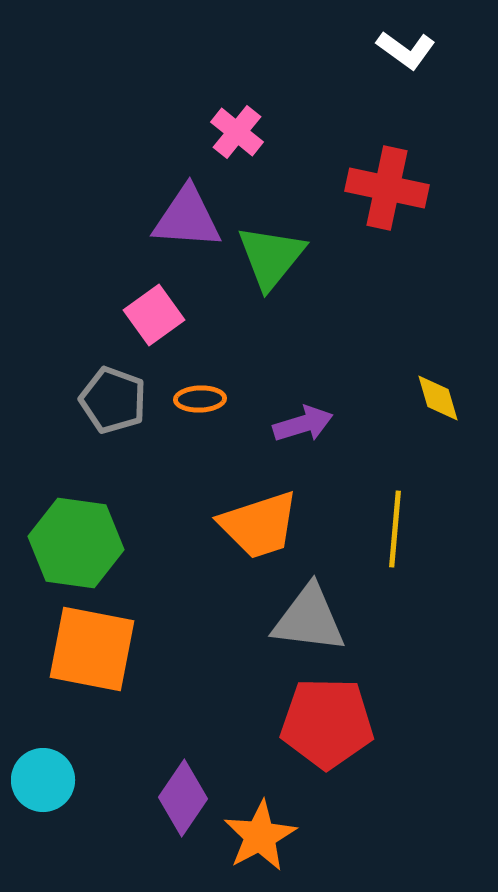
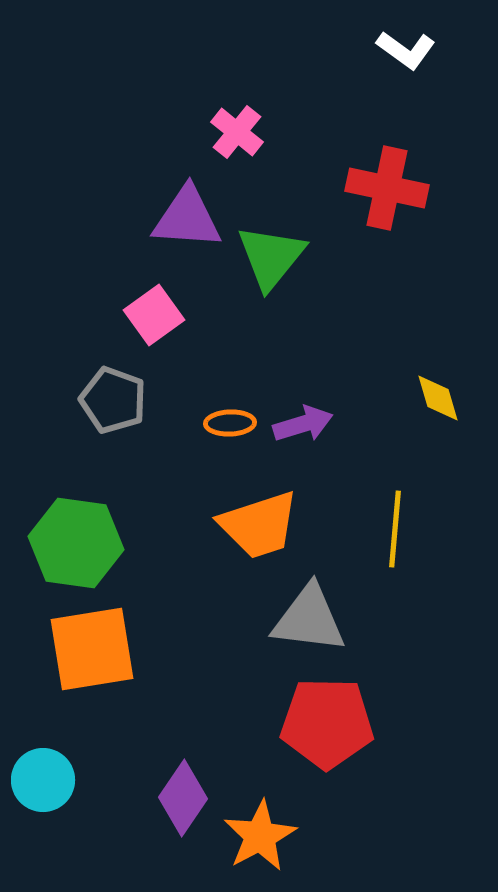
orange ellipse: moved 30 px right, 24 px down
orange square: rotated 20 degrees counterclockwise
